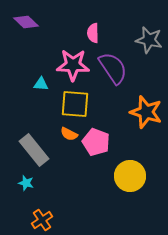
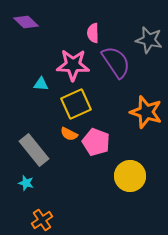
purple semicircle: moved 3 px right, 6 px up
yellow square: moved 1 px right; rotated 28 degrees counterclockwise
